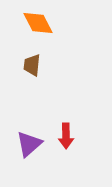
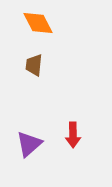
brown trapezoid: moved 2 px right
red arrow: moved 7 px right, 1 px up
